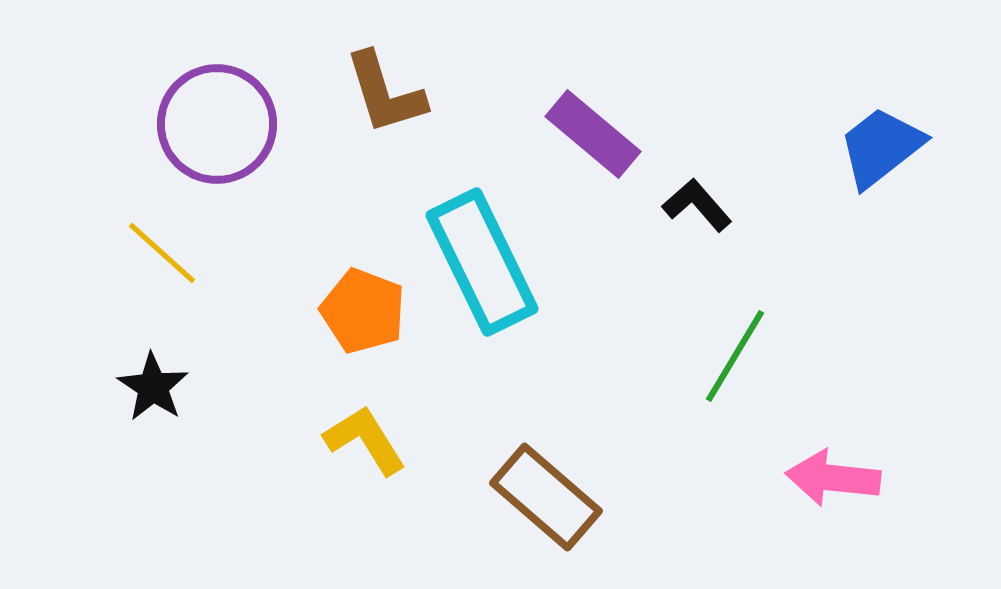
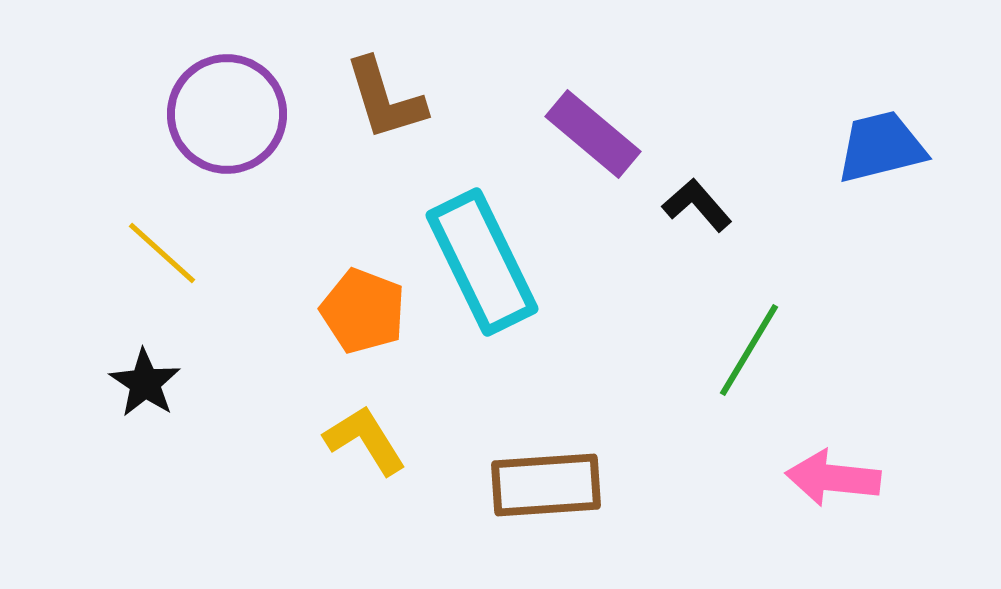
brown L-shape: moved 6 px down
purple circle: moved 10 px right, 10 px up
blue trapezoid: rotated 24 degrees clockwise
green line: moved 14 px right, 6 px up
black star: moved 8 px left, 4 px up
brown rectangle: moved 12 px up; rotated 45 degrees counterclockwise
